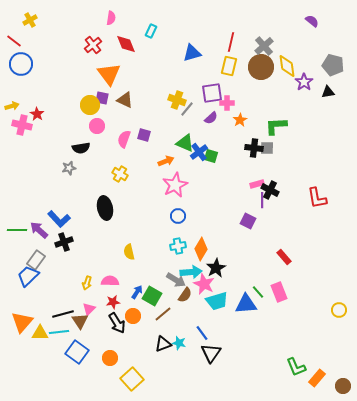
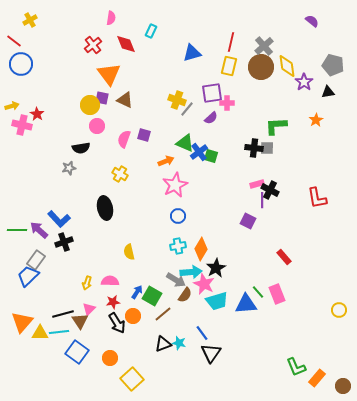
orange star at (240, 120): moved 76 px right
pink rectangle at (279, 292): moved 2 px left, 2 px down
